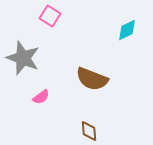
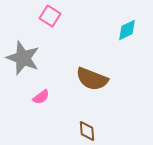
brown diamond: moved 2 px left
